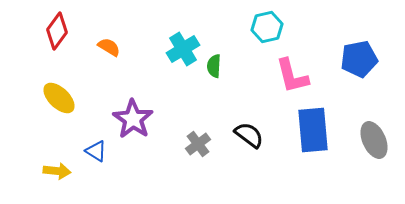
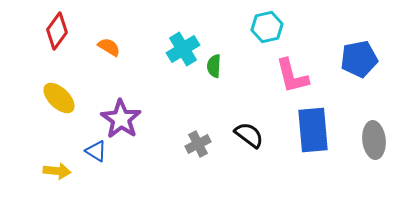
purple star: moved 12 px left
gray ellipse: rotated 18 degrees clockwise
gray cross: rotated 10 degrees clockwise
